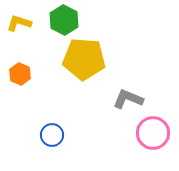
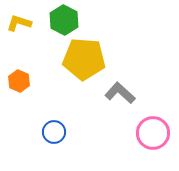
orange hexagon: moved 1 px left, 7 px down
gray L-shape: moved 8 px left, 6 px up; rotated 20 degrees clockwise
blue circle: moved 2 px right, 3 px up
